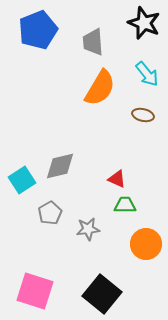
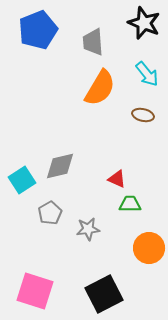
green trapezoid: moved 5 px right, 1 px up
orange circle: moved 3 px right, 4 px down
black square: moved 2 px right; rotated 24 degrees clockwise
